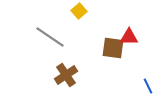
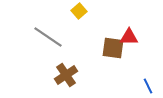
gray line: moved 2 px left
